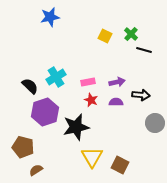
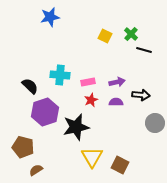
cyan cross: moved 4 px right, 2 px up; rotated 36 degrees clockwise
red star: rotated 24 degrees clockwise
